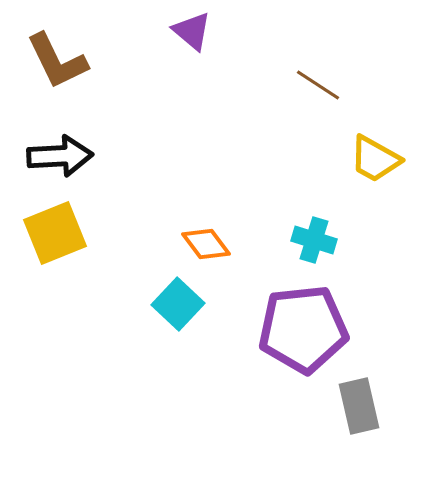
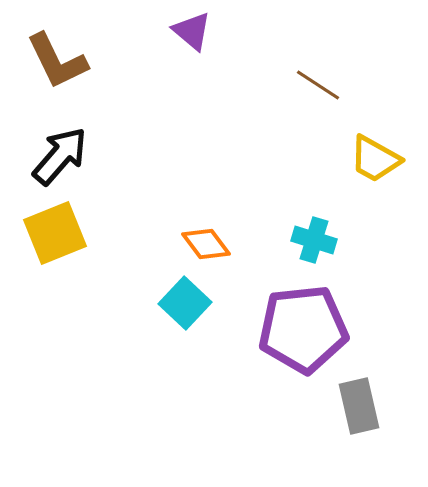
black arrow: rotated 46 degrees counterclockwise
cyan square: moved 7 px right, 1 px up
